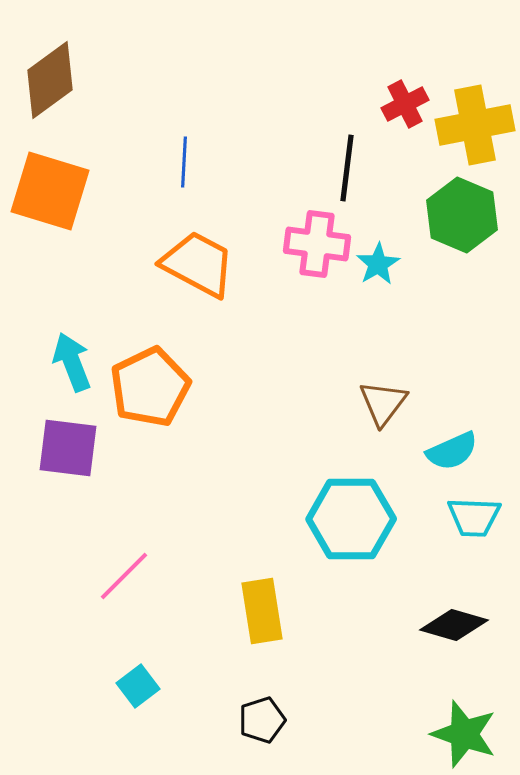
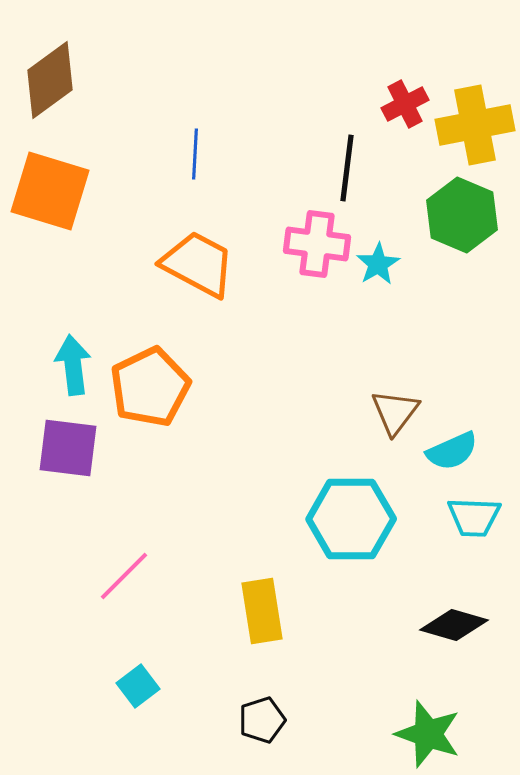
blue line: moved 11 px right, 8 px up
cyan arrow: moved 1 px right, 3 px down; rotated 14 degrees clockwise
brown triangle: moved 12 px right, 9 px down
green star: moved 36 px left
